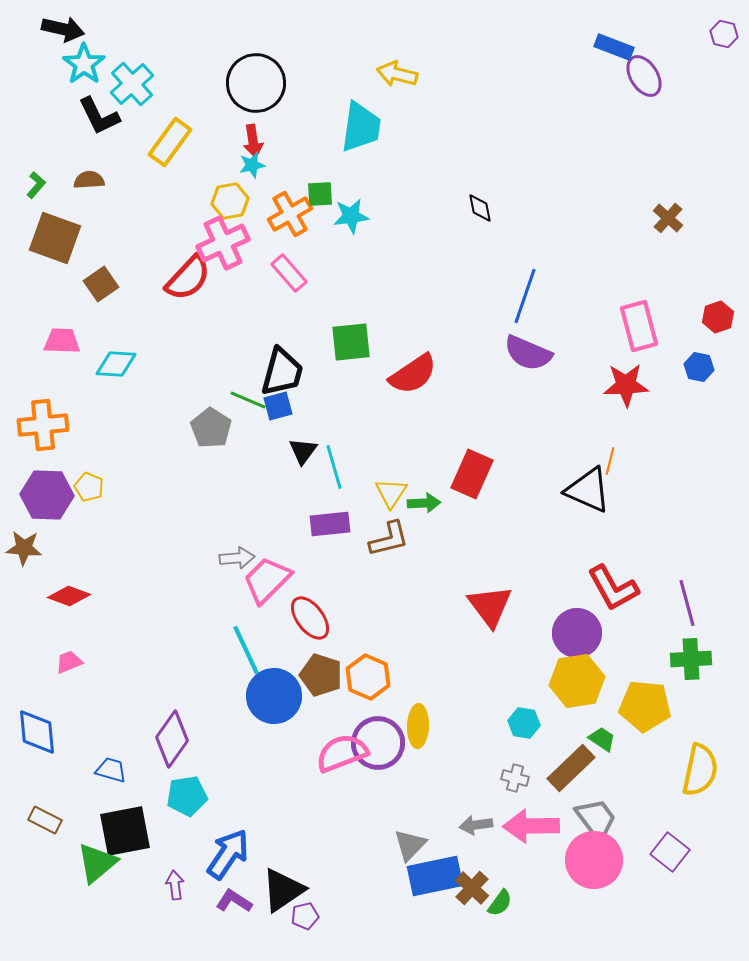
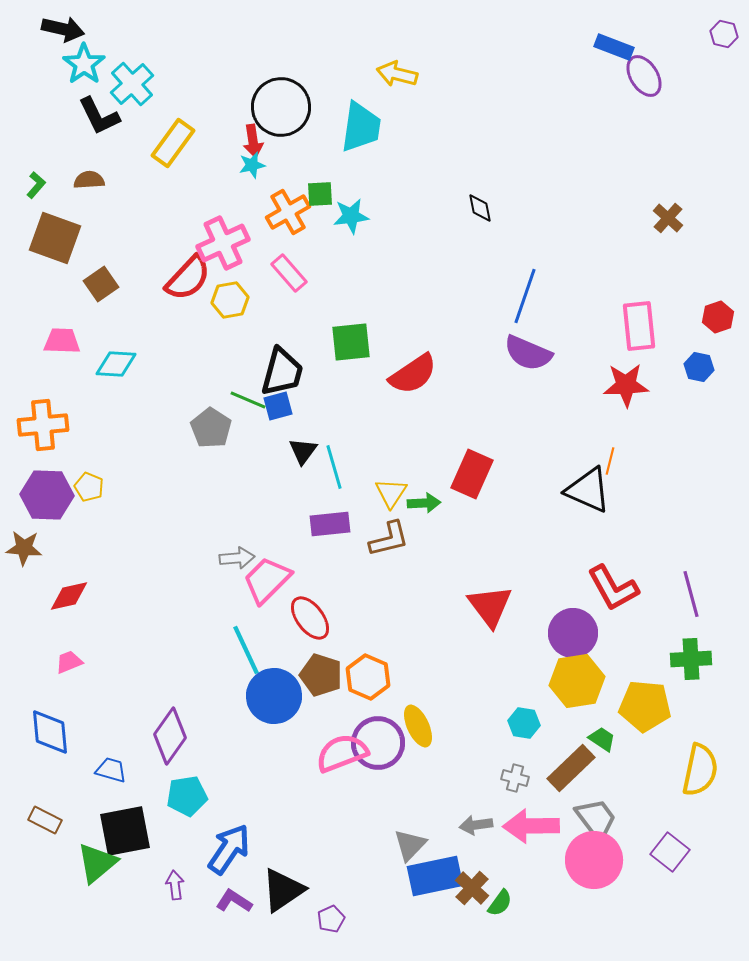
black circle at (256, 83): moved 25 px right, 24 px down
yellow rectangle at (170, 142): moved 3 px right, 1 px down
yellow hexagon at (230, 201): moved 99 px down
orange cross at (290, 214): moved 2 px left, 2 px up
pink rectangle at (639, 326): rotated 9 degrees clockwise
red diamond at (69, 596): rotated 33 degrees counterclockwise
purple line at (687, 603): moved 4 px right, 9 px up
purple circle at (577, 633): moved 4 px left
yellow ellipse at (418, 726): rotated 27 degrees counterclockwise
blue diamond at (37, 732): moved 13 px right
purple diamond at (172, 739): moved 2 px left, 3 px up
blue arrow at (228, 854): moved 1 px right, 5 px up
purple pentagon at (305, 916): moved 26 px right, 3 px down; rotated 12 degrees counterclockwise
